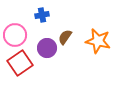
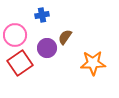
orange star: moved 5 px left, 22 px down; rotated 15 degrees counterclockwise
